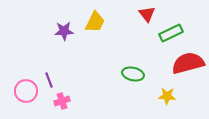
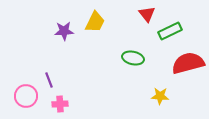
green rectangle: moved 1 px left, 2 px up
green ellipse: moved 16 px up
pink circle: moved 5 px down
yellow star: moved 7 px left
pink cross: moved 2 px left, 3 px down; rotated 14 degrees clockwise
